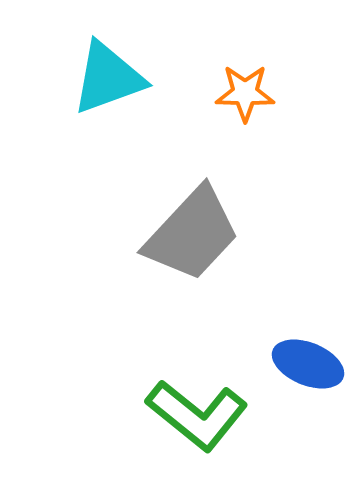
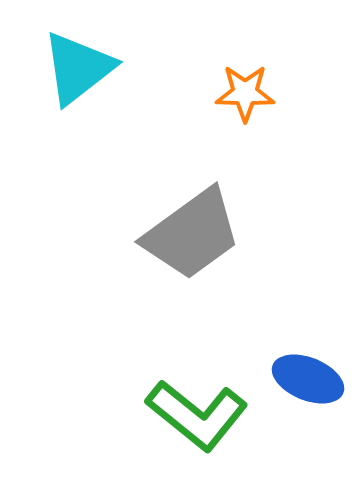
cyan triangle: moved 30 px left, 10 px up; rotated 18 degrees counterclockwise
gray trapezoid: rotated 11 degrees clockwise
blue ellipse: moved 15 px down
